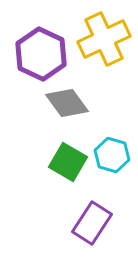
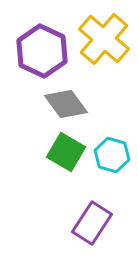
yellow cross: rotated 24 degrees counterclockwise
purple hexagon: moved 1 px right, 3 px up
gray diamond: moved 1 px left, 1 px down
green square: moved 2 px left, 10 px up
